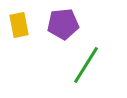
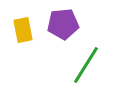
yellow rectangle: moved 4 px right, 5 px down
